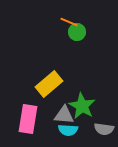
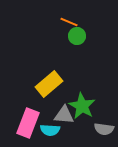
green circle: moved 4 px down
pink rectangle: moved 4 px down; rotated 12 degrees clockwise
cyan semicircle: moved 18 px left
